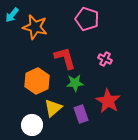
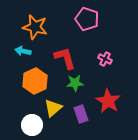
cyan arrow: moved 11 px right, 36 px down; rotated 63 degrees clockwise
orange hexagon: moved 2 px left
